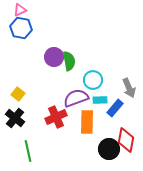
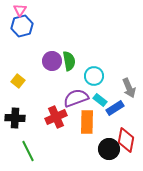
pink triangle: rotated 32 degrees counterclockwise
blue hexagon: moved 1 px right, 2 px up; rotated 25 degrees counterclockwise
purple circle: moved 2 px left, 4 px down
cyan circle: moved 1 px right, 4 px up
yellow square: moved 13 px up
cyan rectangle: rotated 40 degrees clockwise
blue rectangle: rotated 18 degrees clockwise
black cross: rotated 36 degrees counterclockwise
green line: rotated 15 degrees counterclockwise
